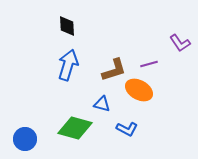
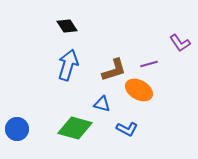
black diamond: rotated 30 degrees counterclockwise
blue circle: moved 8 px left, 10 px up
